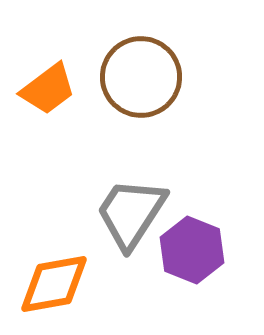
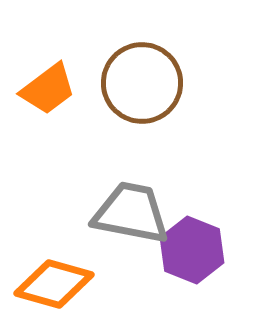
brown circle: moved 1 px right, 6 px down
gray trapezoid: rotated 68 degrees clockwise
orange diamond: rotated 26 degrees clockwise
